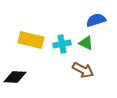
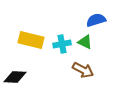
green triangle: moved 1 px left, 1 px up
